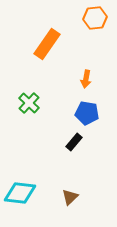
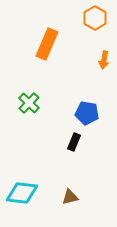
orange hexagon: rotated 25 degrees counterclockwise
orange rectangle: rotated 12 degrees counterclockwise
orange arrow: moved 18 px right, 19 px up
black rectangle: rotated 18 degrees counterclockwise
cyan diamond: moved 2 px right
brown triangle: rotated 30 degrees clockwise
